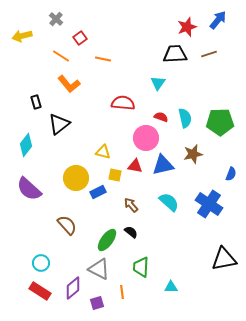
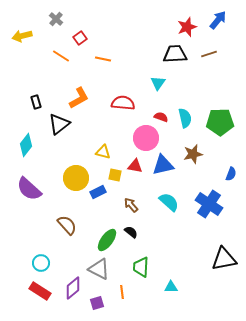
orange L-shape at (69, 84): moved 10 px right, 14 px down; rotated 80 degrees counterclockwise
